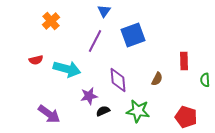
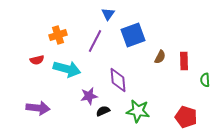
blue triangle: moved 4 px right, 3 px down
orange cross: moved 7 px right, 14 px down; rotated 24 degrees clockwise
red semicircle: moved 1 px right
brown semicircle: moved 3 px right, 22 px up
purple arrow: moved 11 px left, 6 px up; rotated 30 degrees counterclockwise
